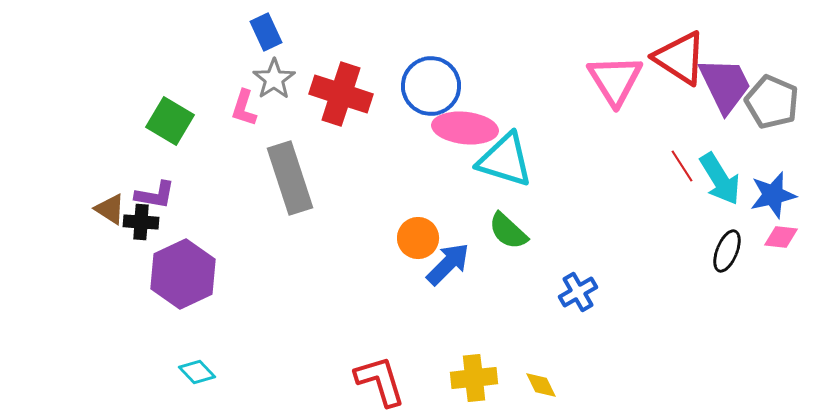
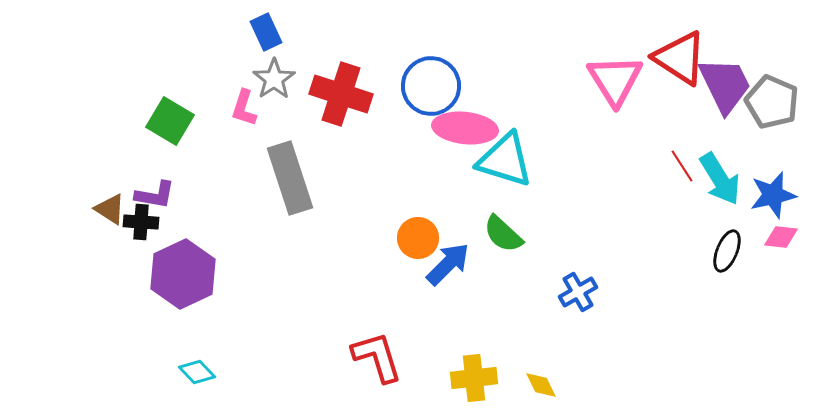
green semicircle: moved 5 px left, 3 px down
red L-shape: moved 3 px left, 24 px up
